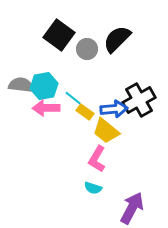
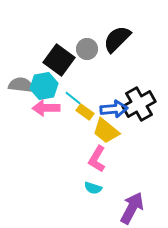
black square: moved 25 px down
black cross: moved 4 px down
